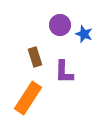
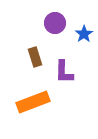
purple circle: moved 5 px left, 2 px up
blue star: rotated 18 degrees clockwise
orange rectangle: moved 5 px right, 4 px down; rotated 36 degrees clockwise
